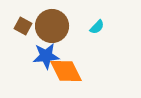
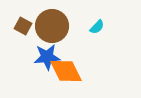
blue star: moved 1 px right, 1 px down
